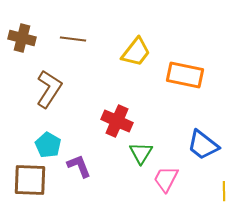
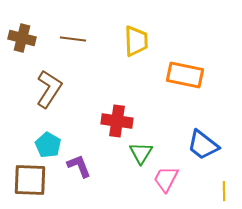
yellow trapezoid: moved 11 px up; rotated 40 degrees counterclockwise
red cross: rotated 16 degrees counterclockwise
